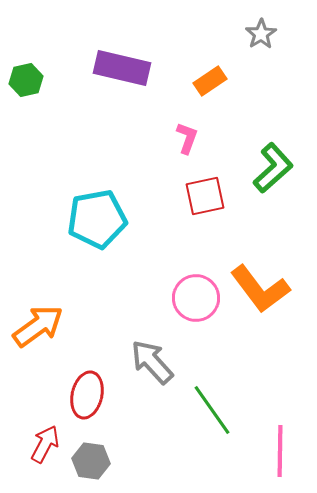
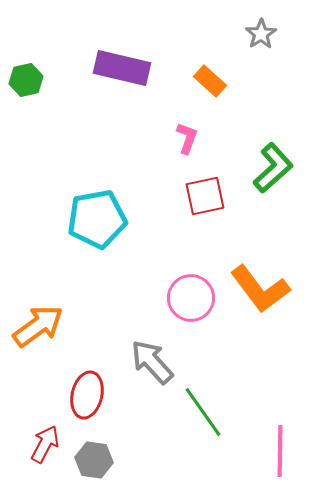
orange rectangle: rotated 76 degrees clockwise
pink circle: moved 5 px left
green line: moved 9 px left, 2 px down
gray hexagon: moved 3 px right, 1 px up
